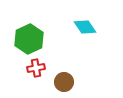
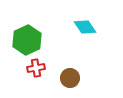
green hexagon: moved 2 px left, 1 px down
brown circle: moved 6 px right, 4 px up
